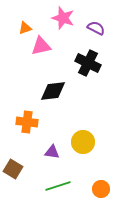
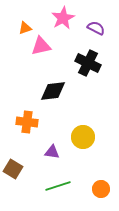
pink star: rotated 25 degrees clockwise
yellow circle: moved 5 px up
